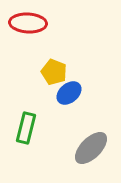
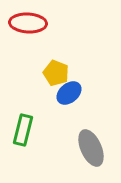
yellow pentagon: moved 2 px right, 1 px down
green rectangle: moved 3 px left, 2 px down
gray ellipse: rotated 69 degrees counterclockwise
